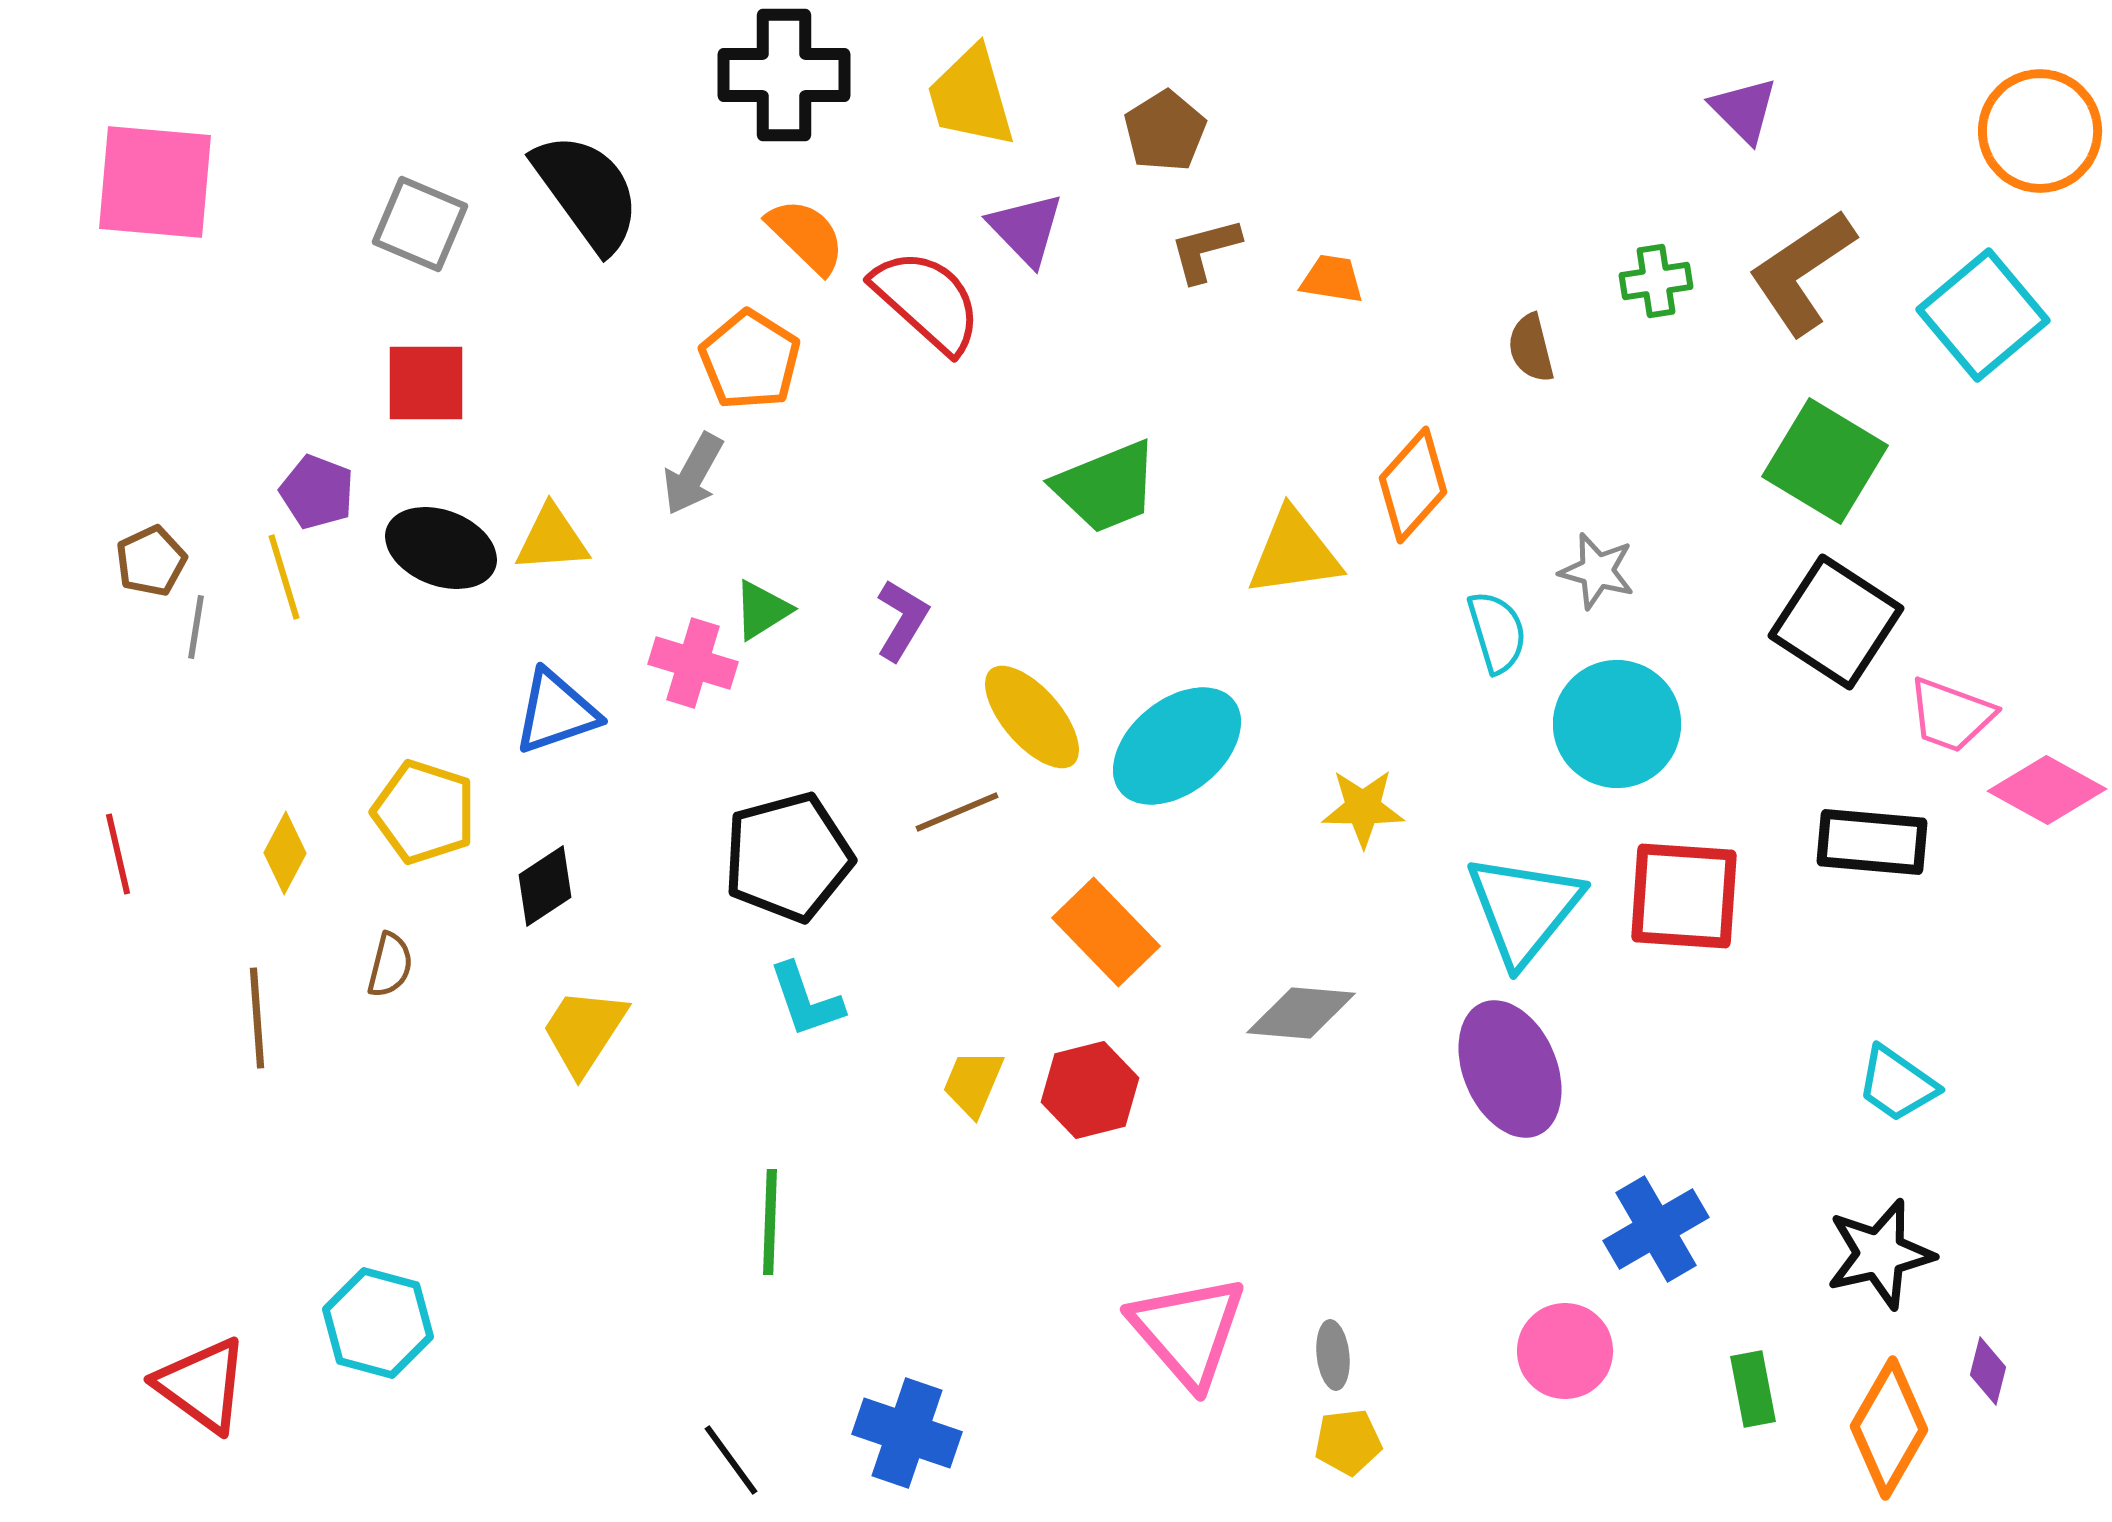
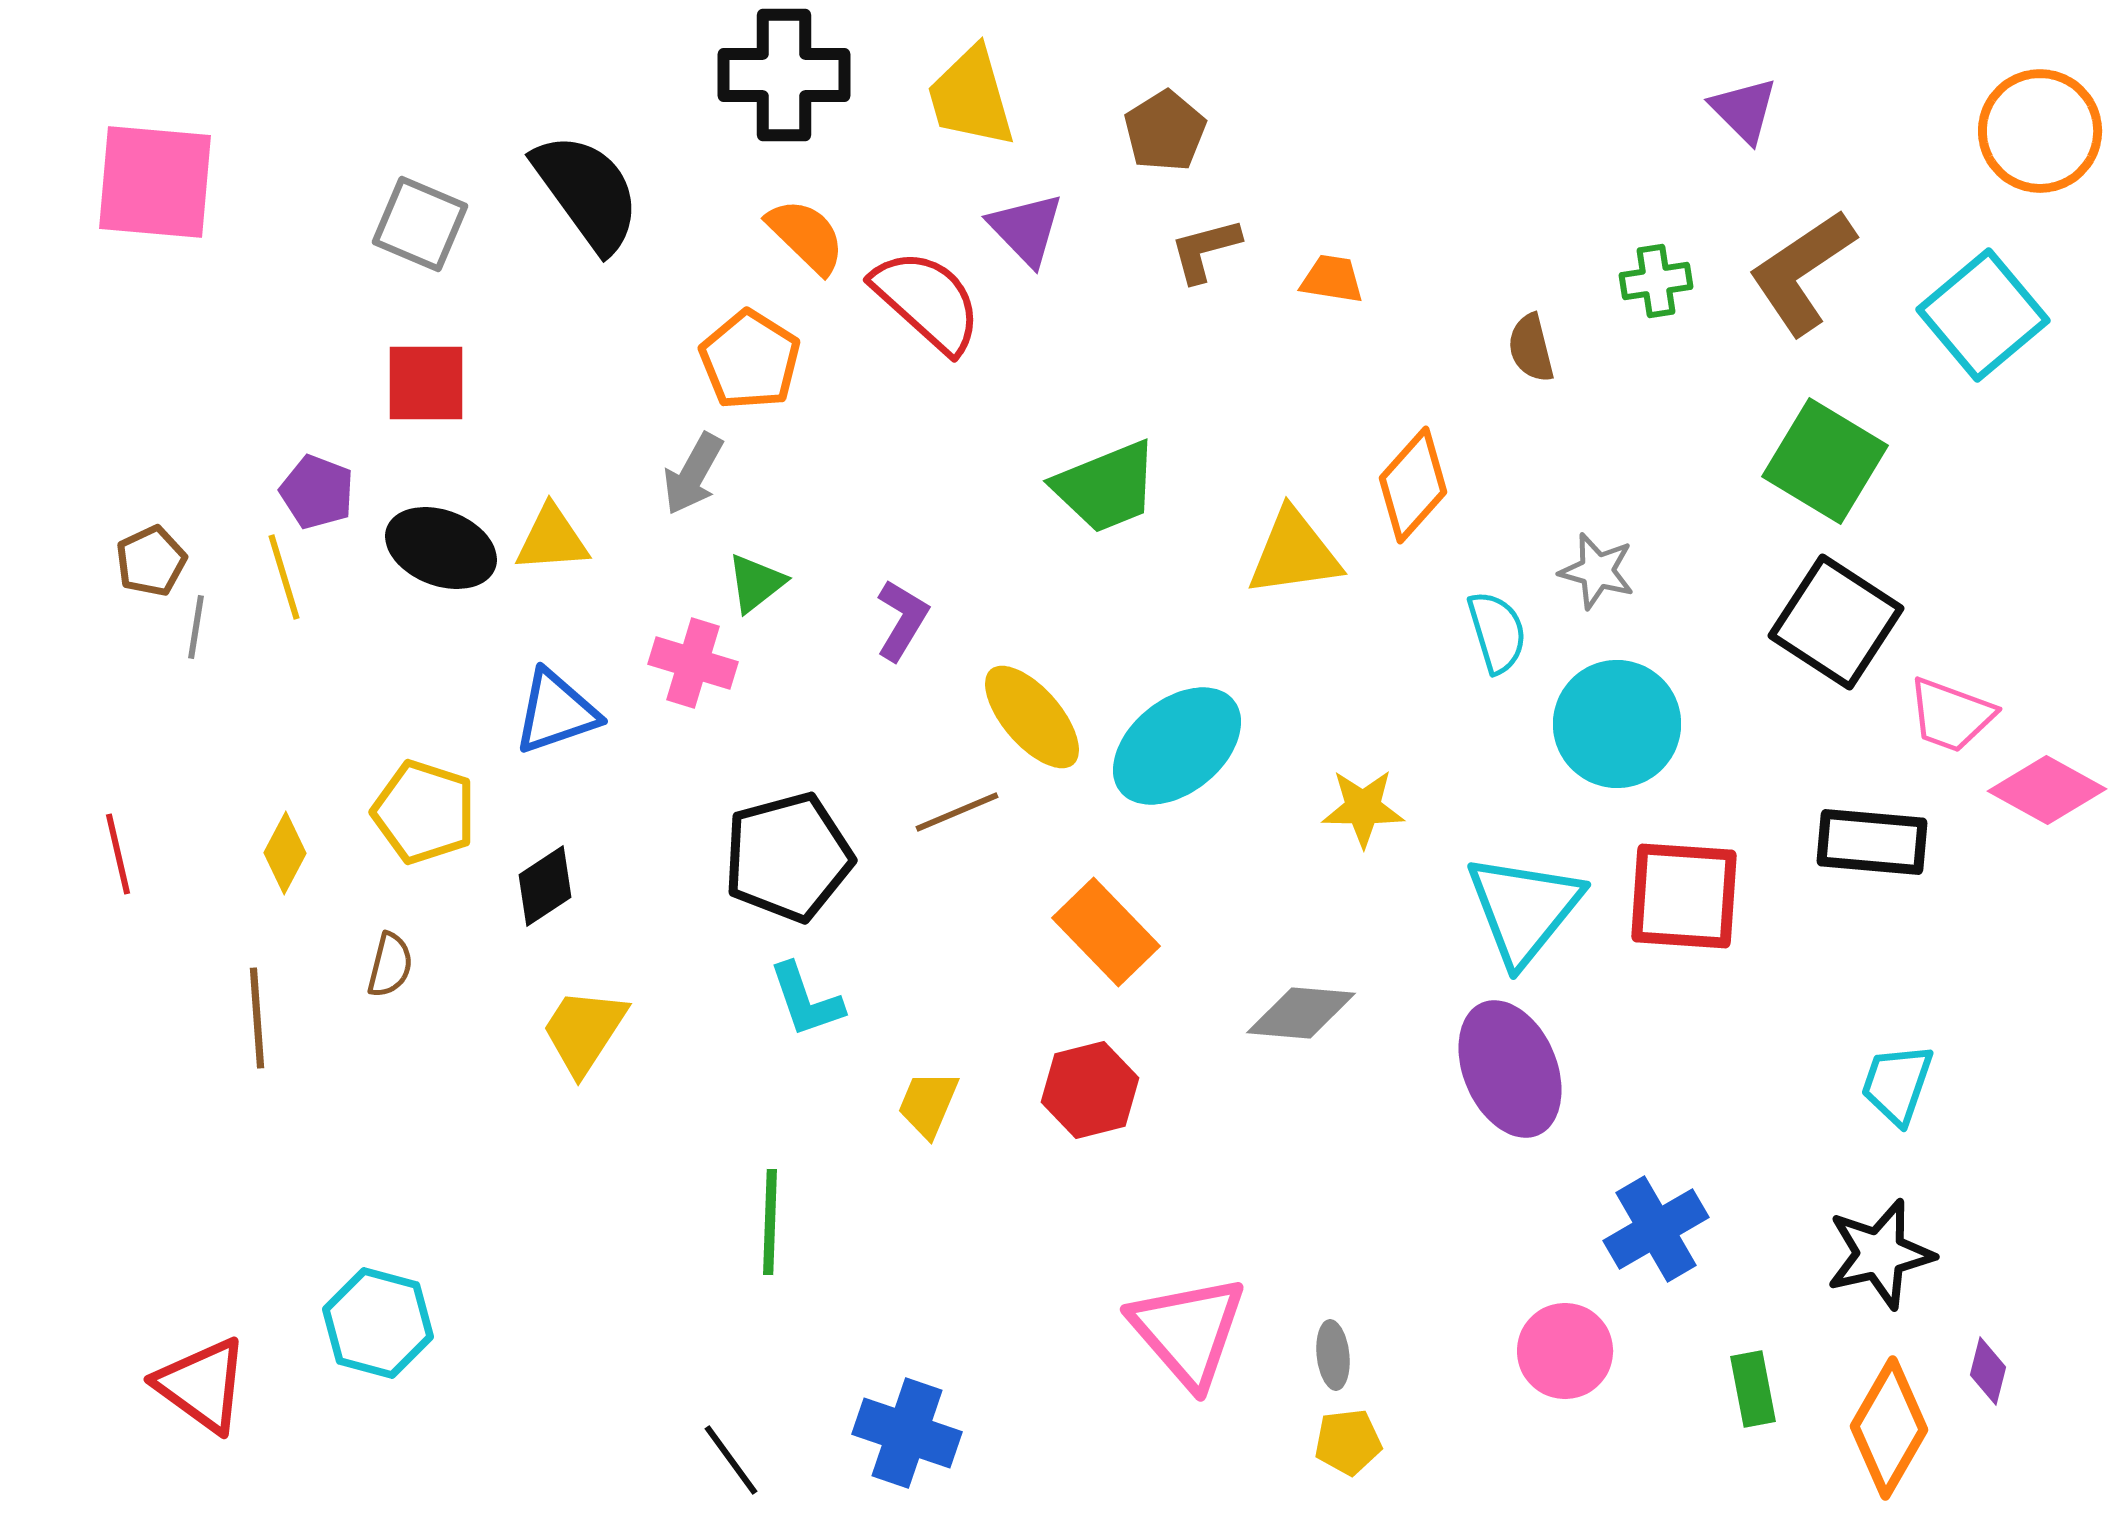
green triangle at (762, 610): moved 6 px left, 27 px up; rotated 6 degrees counterclockwise
yellow trapezoid at (973, 1083): moved 45 px left, 21 px down
cyan trapezoid at (1897, 1084): rotated 74 degrees clockwise
